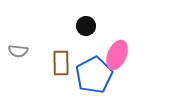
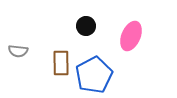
pink ellipse: moved 14 px right, 19 px up
